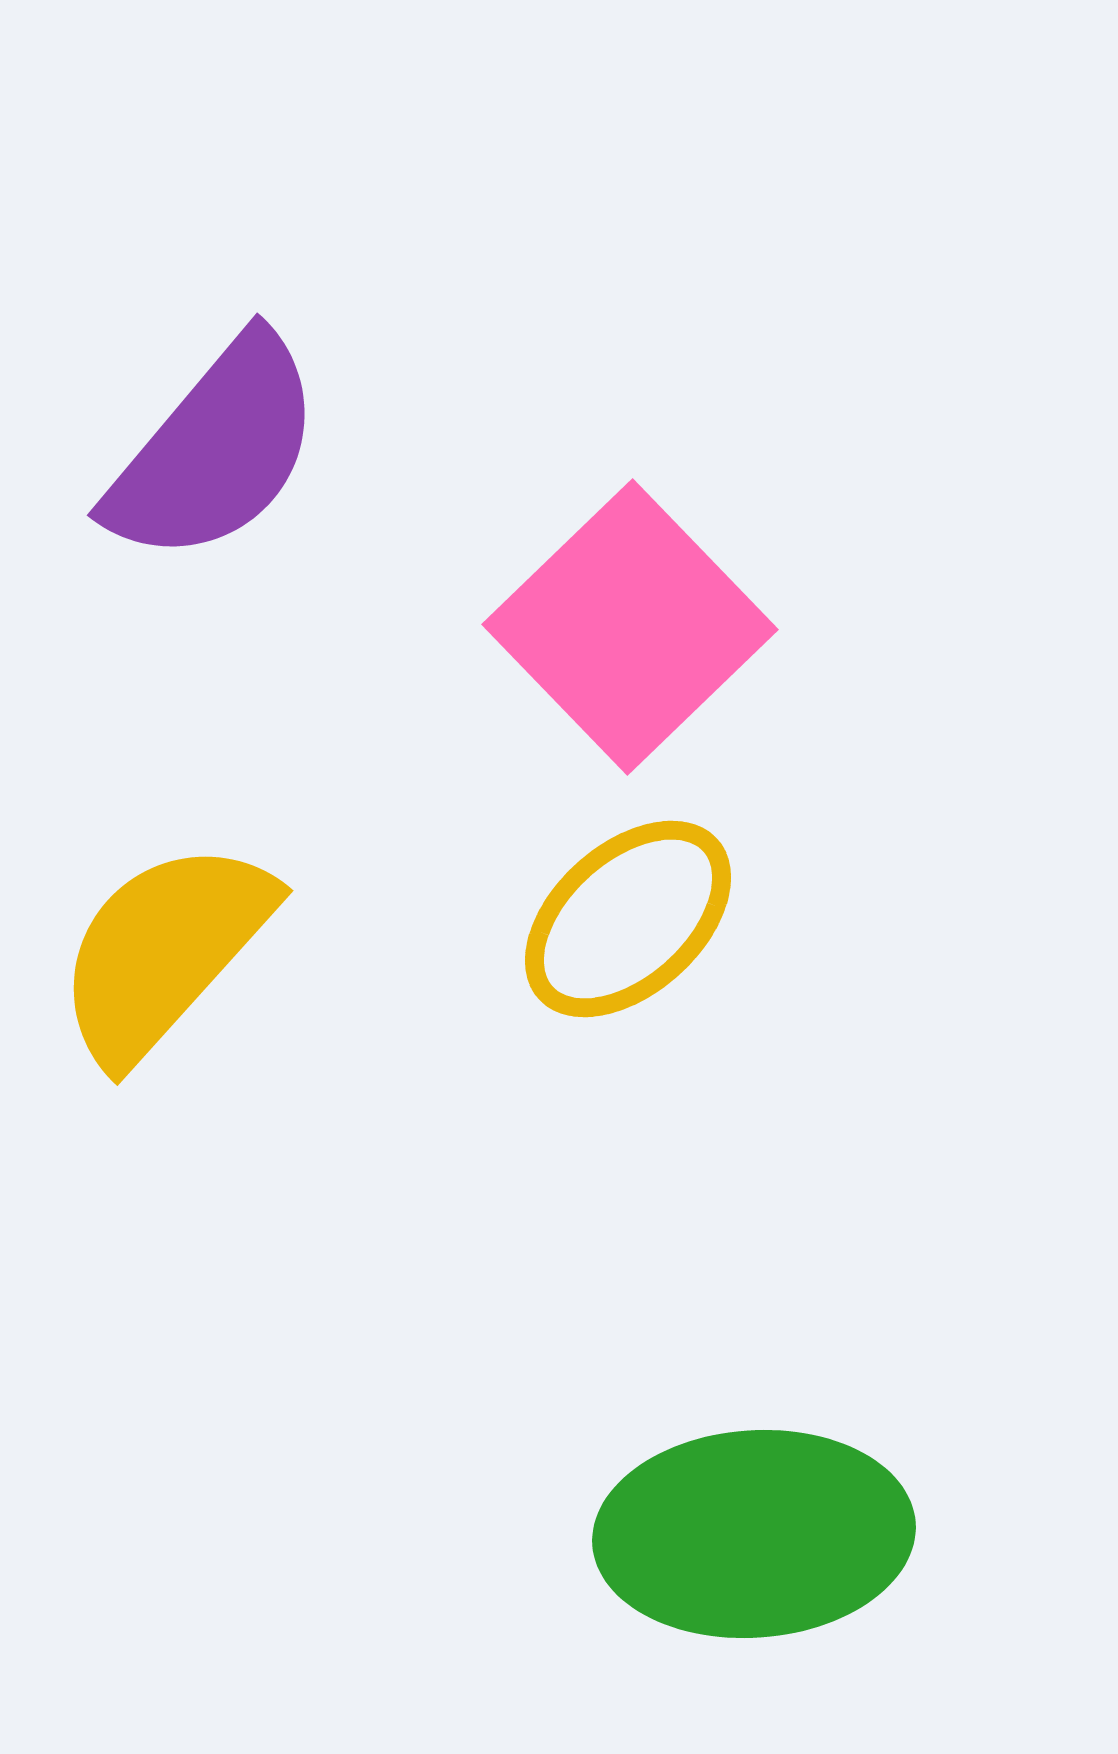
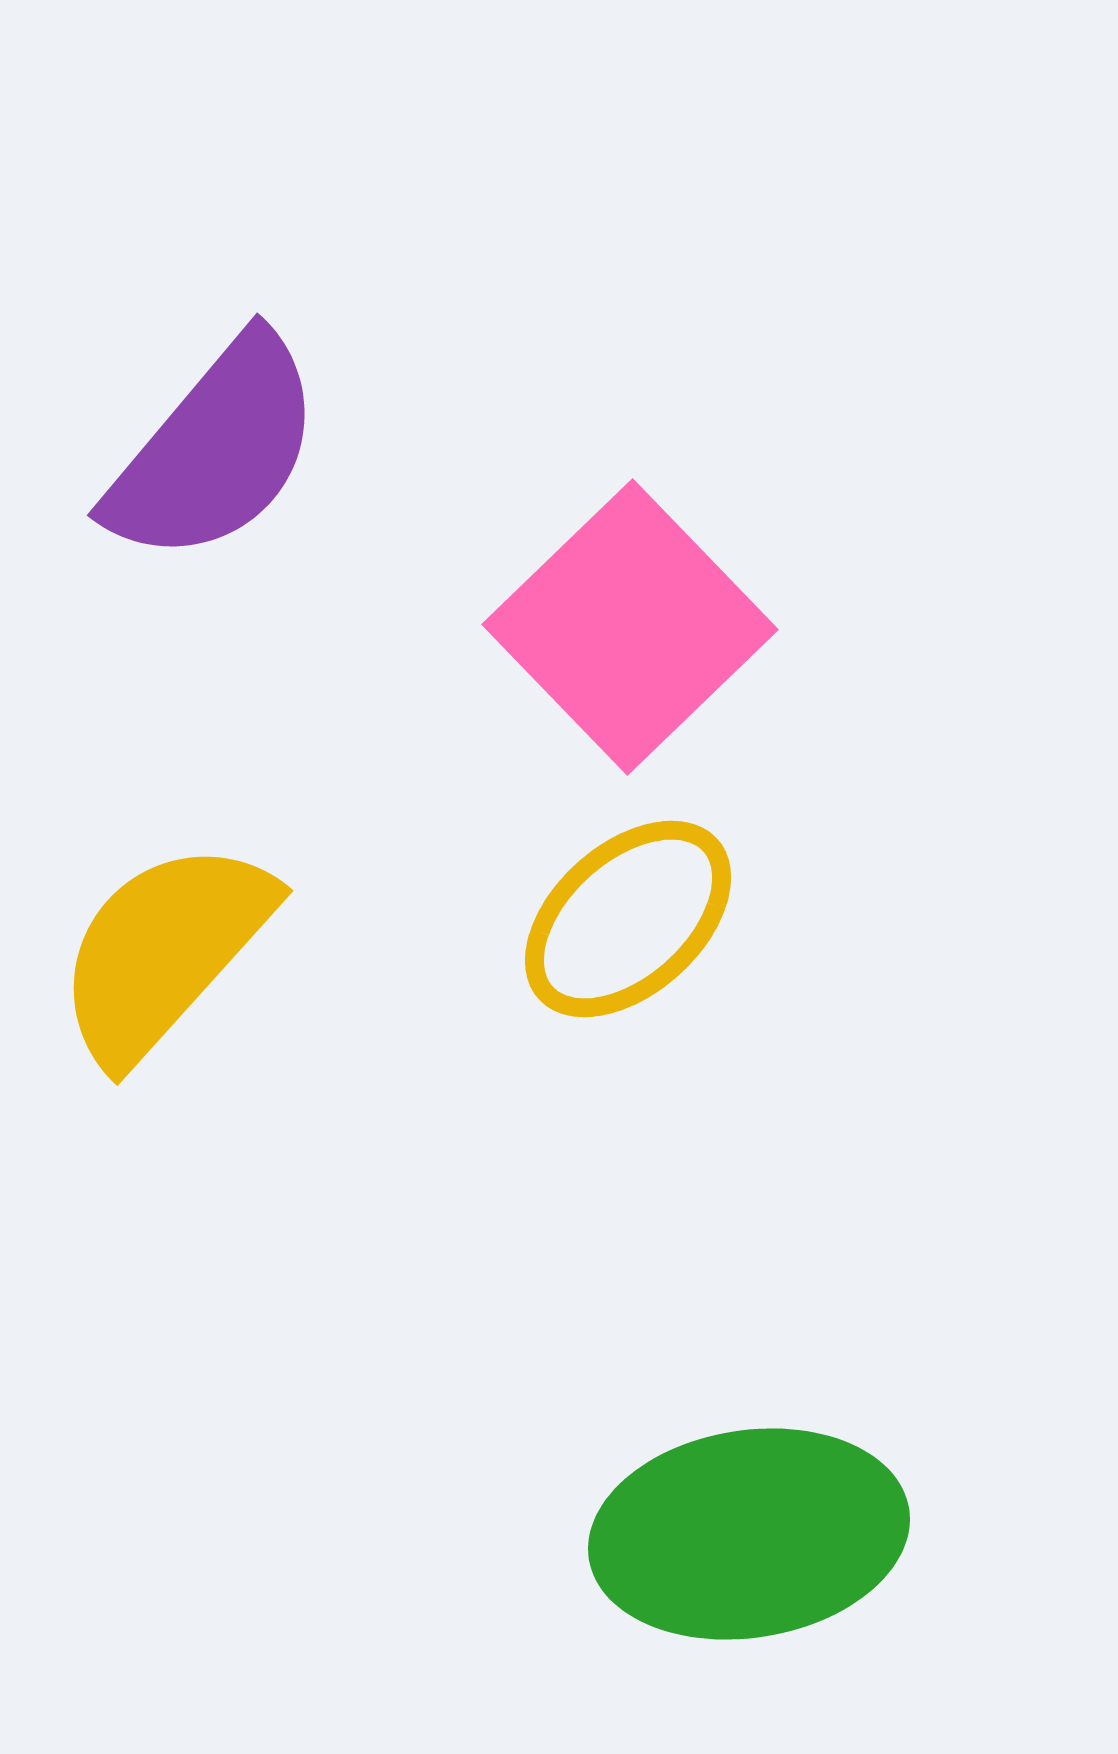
green ellipse: moved 5 px left; rotated 5 degrees counterclockwise
